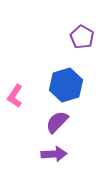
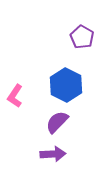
blue hexagon: rotated 16 degrees counterclockwise
purple arrow: moved 1 px left
